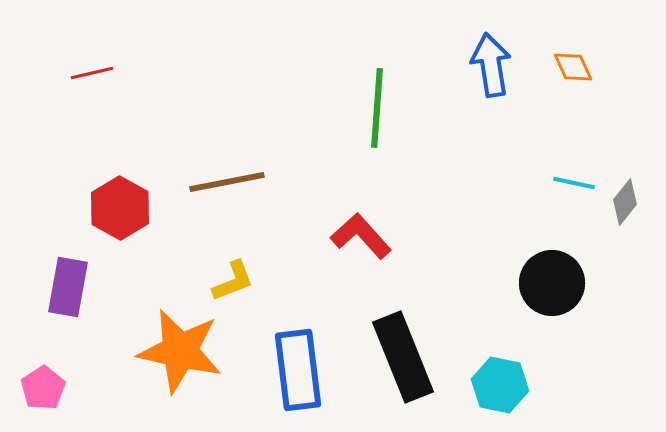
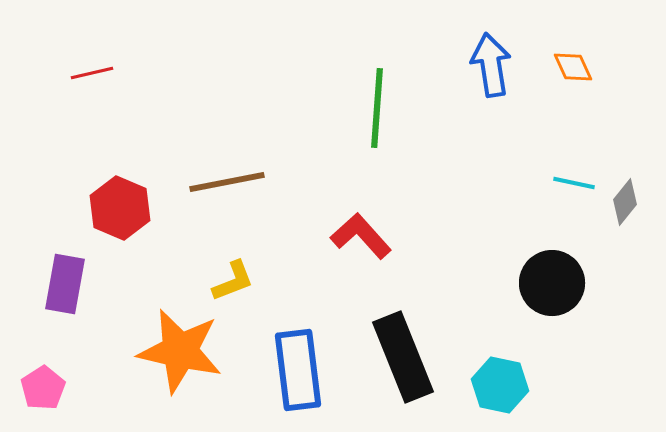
red hexagon: rotated 6 degrees counterclockwise
purple rectangle: moved 3 px left, 3 px up
